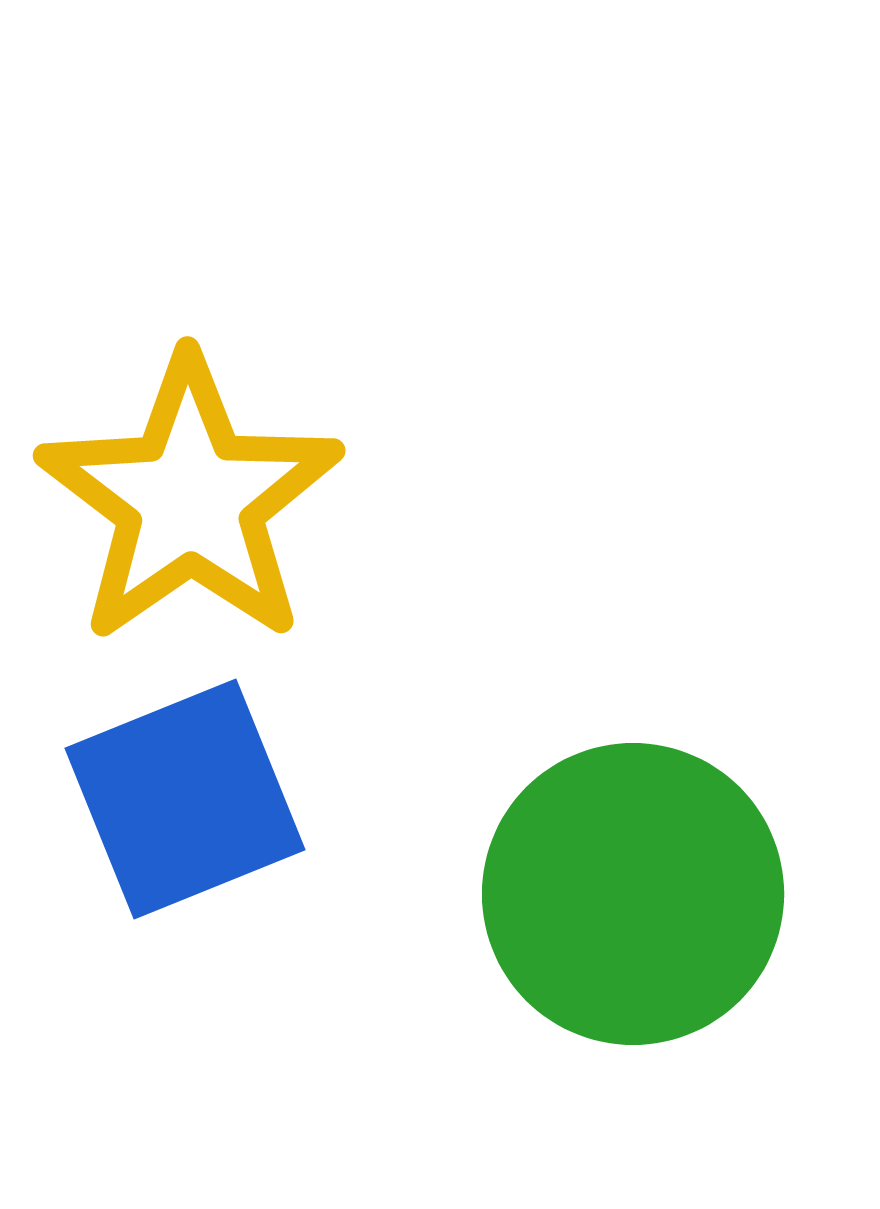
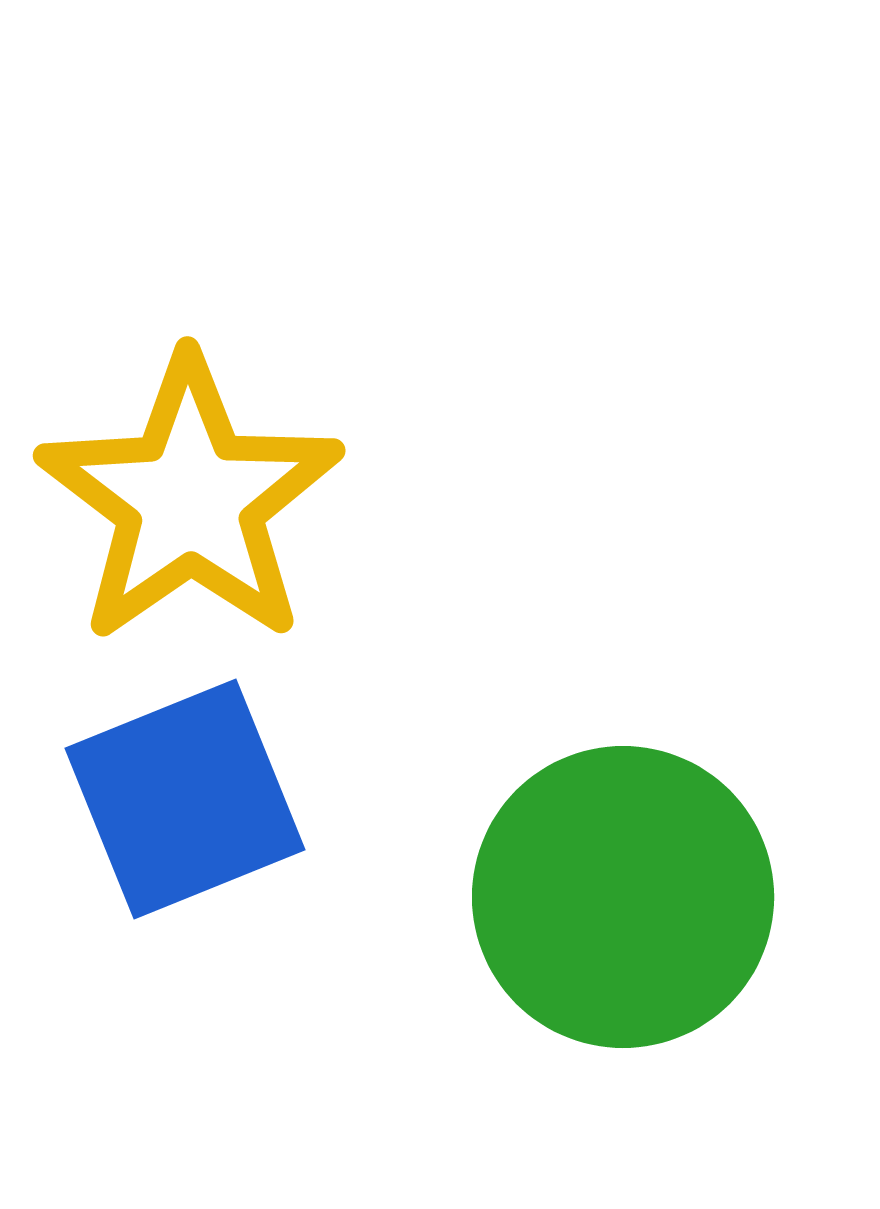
green circle: moved 10 px left, 3 px down
